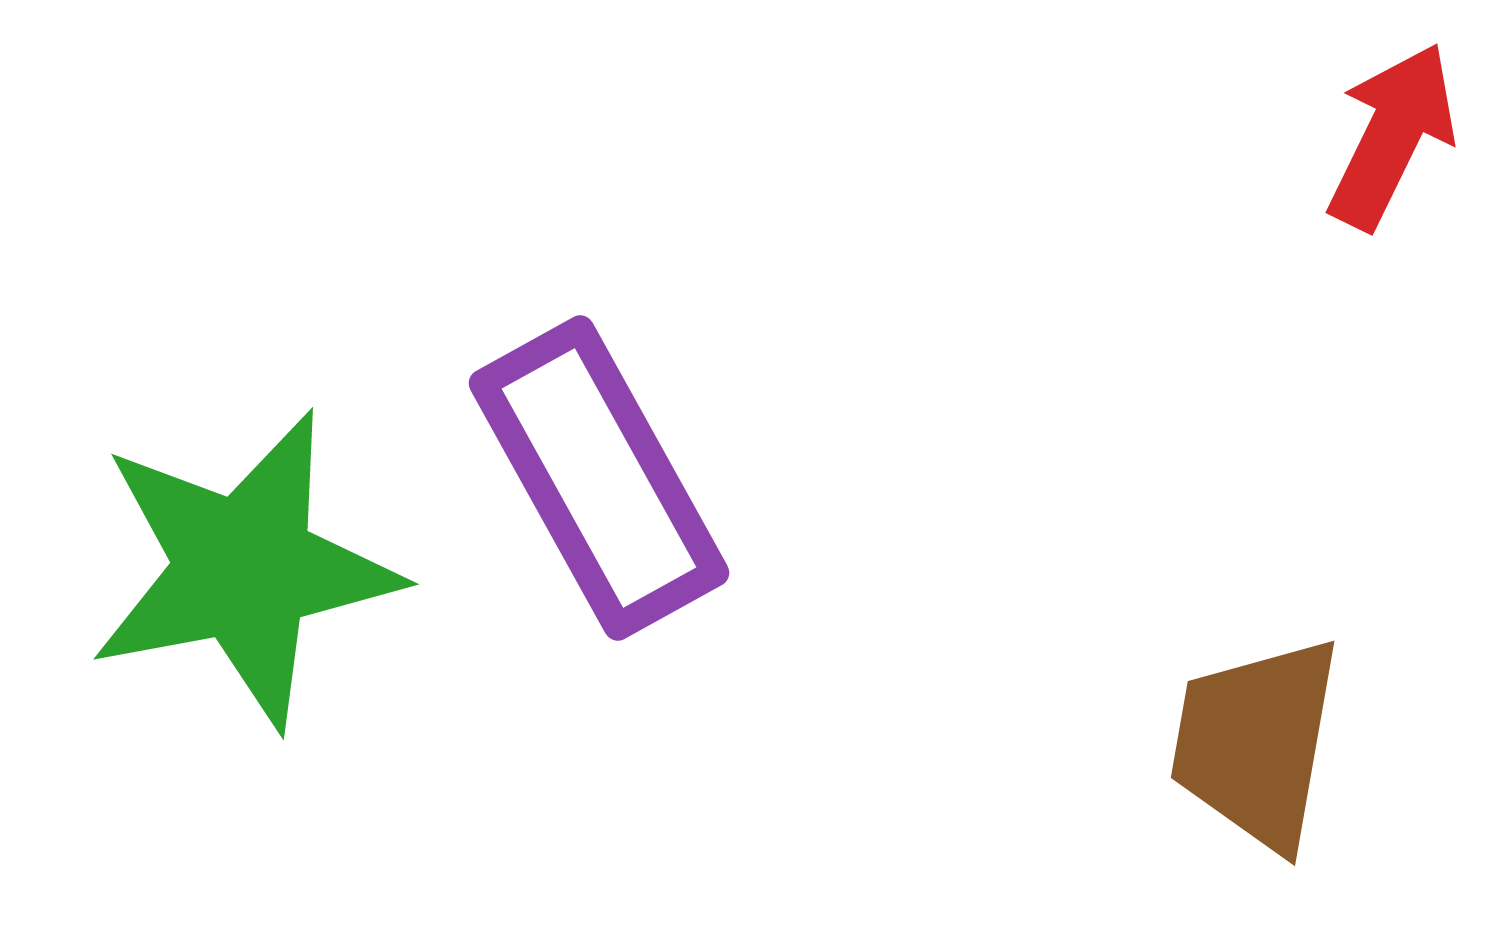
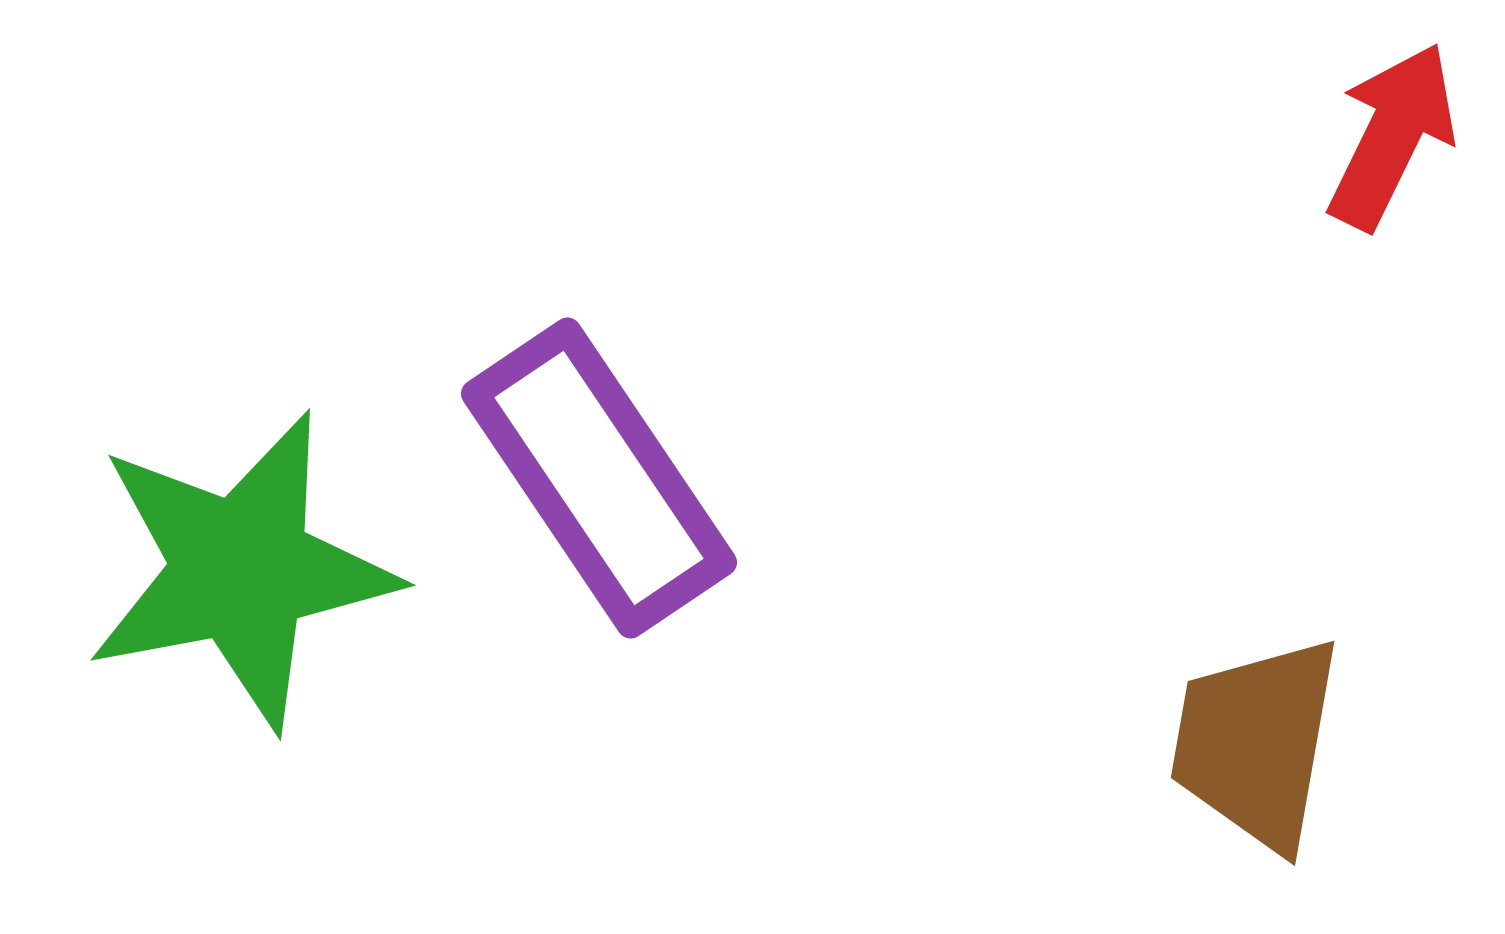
purple rectangle: rotated 5 degrees counterclockwise
green star: moved 3 px left, 1 px down
